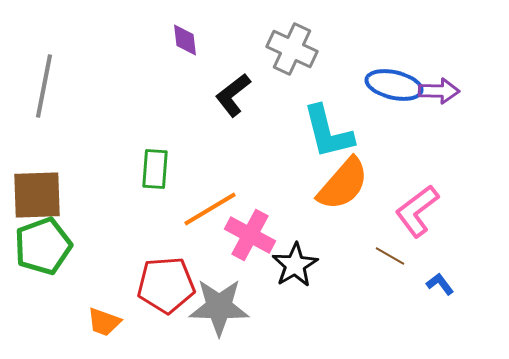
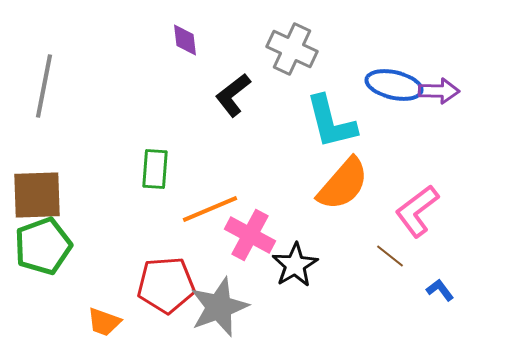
cyan L-shape: moved 3 px right, 10 px up
orange line: rotated 8 degrees clockwise
brown line: rotated 8 degrees clockwise
blue L-shape: moved 6 px down
gray star: rotated 22 degrees counterclockwise
